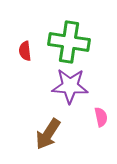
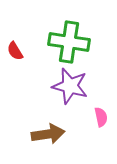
red semicircle: moved 10 px left; rotated 24 degrees counterclockwise
purple star: rotated 12 degrees clockwise
brown arrow: rotated 132 degrees counterclockwise
